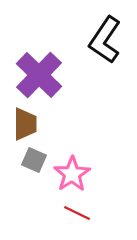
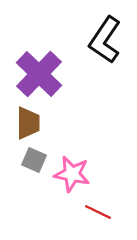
purple cross: moved 1 px up
brown trapezoid: moved 3 px right, 1 px up
pink star: rotated 27 degrees counterclockwise
red line: moved 21 px right, 1 px up
